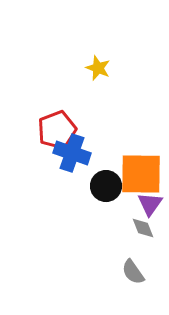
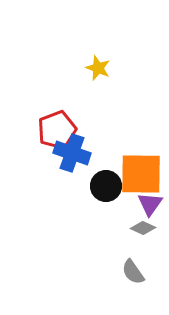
gray diamond: rotated 45 degrees counterclockwise
